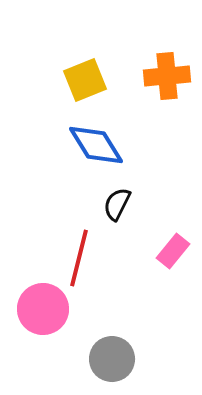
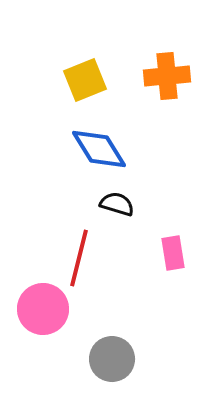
blue diamond: moved 3 px right, 4 px down
black semicircle: rotated 80 degrees clockwise
pink rectangle: moved 2 px down; rotated 48 degrees counterclockwise
